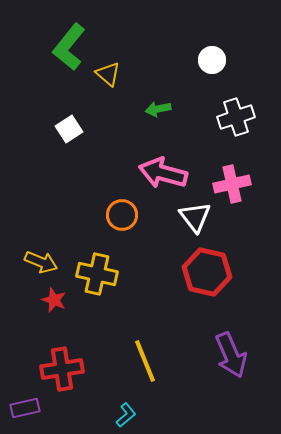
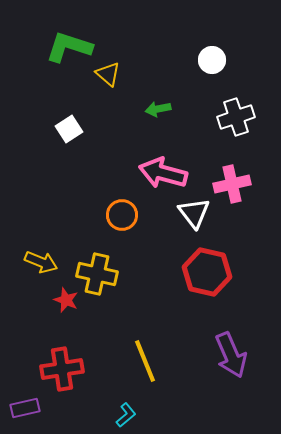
green L-shape: rotated 69 degrees clockwise
white triangle: moved 1 px left, 4 px up
red star: moved 12 px right
